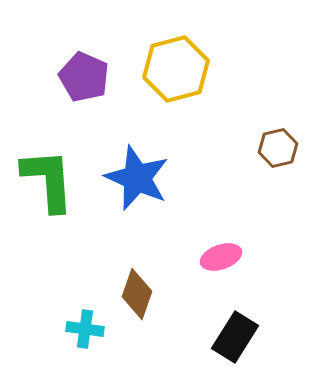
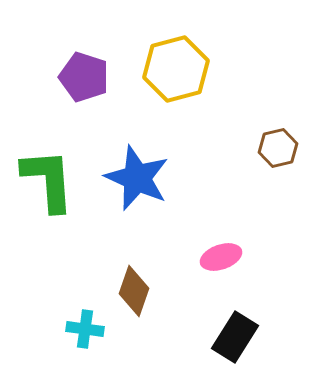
purple pentagon: rotated 6 degrees counterclockwise
brown diamond: moved 3 px left, 3 px up
